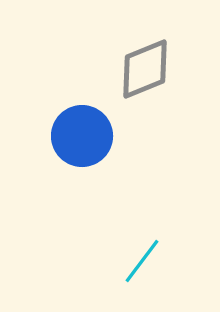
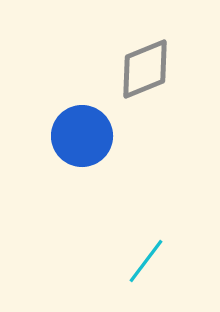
cyan line: moved 4 px right
